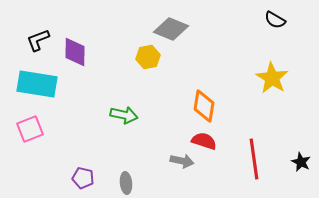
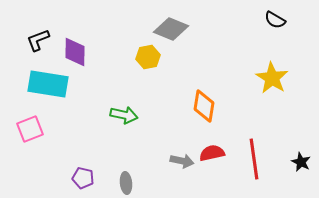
cyan rectangle: moved 11 px right
red semicircle: moved 8 px right, 12 px down; rotated 30 degrees counterclockwise
